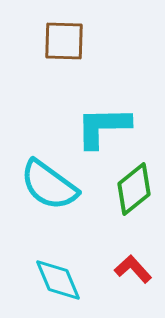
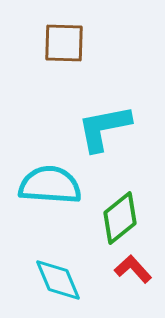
brown square: moved 2 px down
cyan L-shape: moved 1 px right, 1 px down; rotated 10 degrees counterclockwise
cyan semicircle: moved 1 px right; rotated 148 degrees clockwise
green diamond: moved 14 px left, 29 px down
